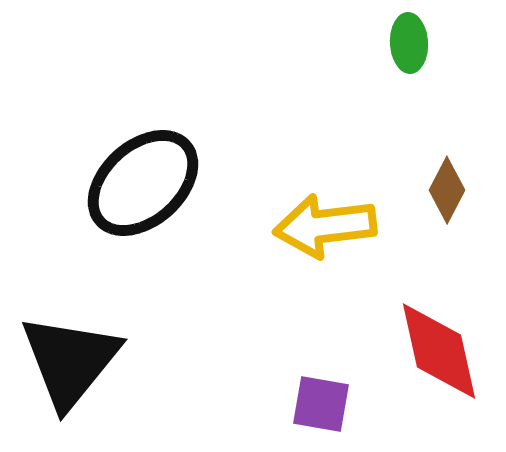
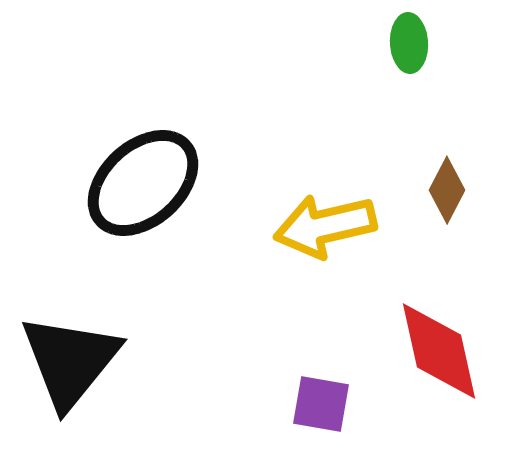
yellow arrow: rotated 6 degrees counterclockwise
